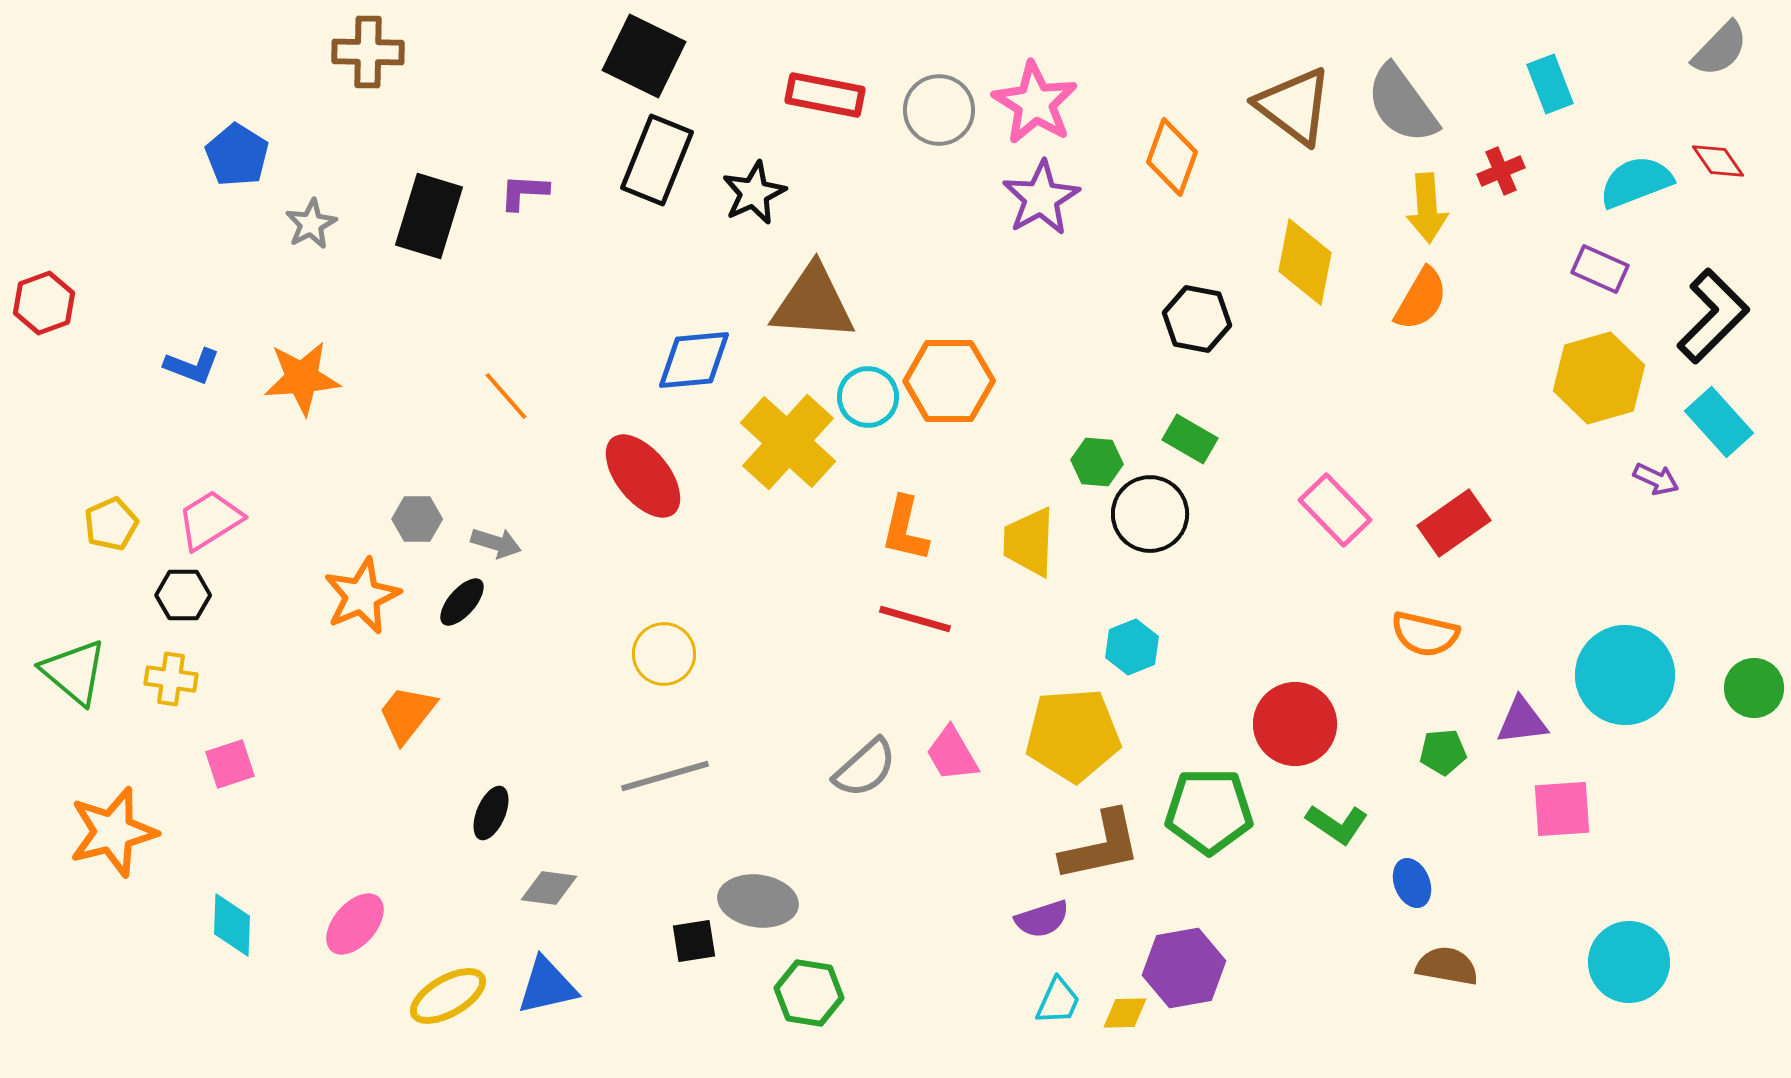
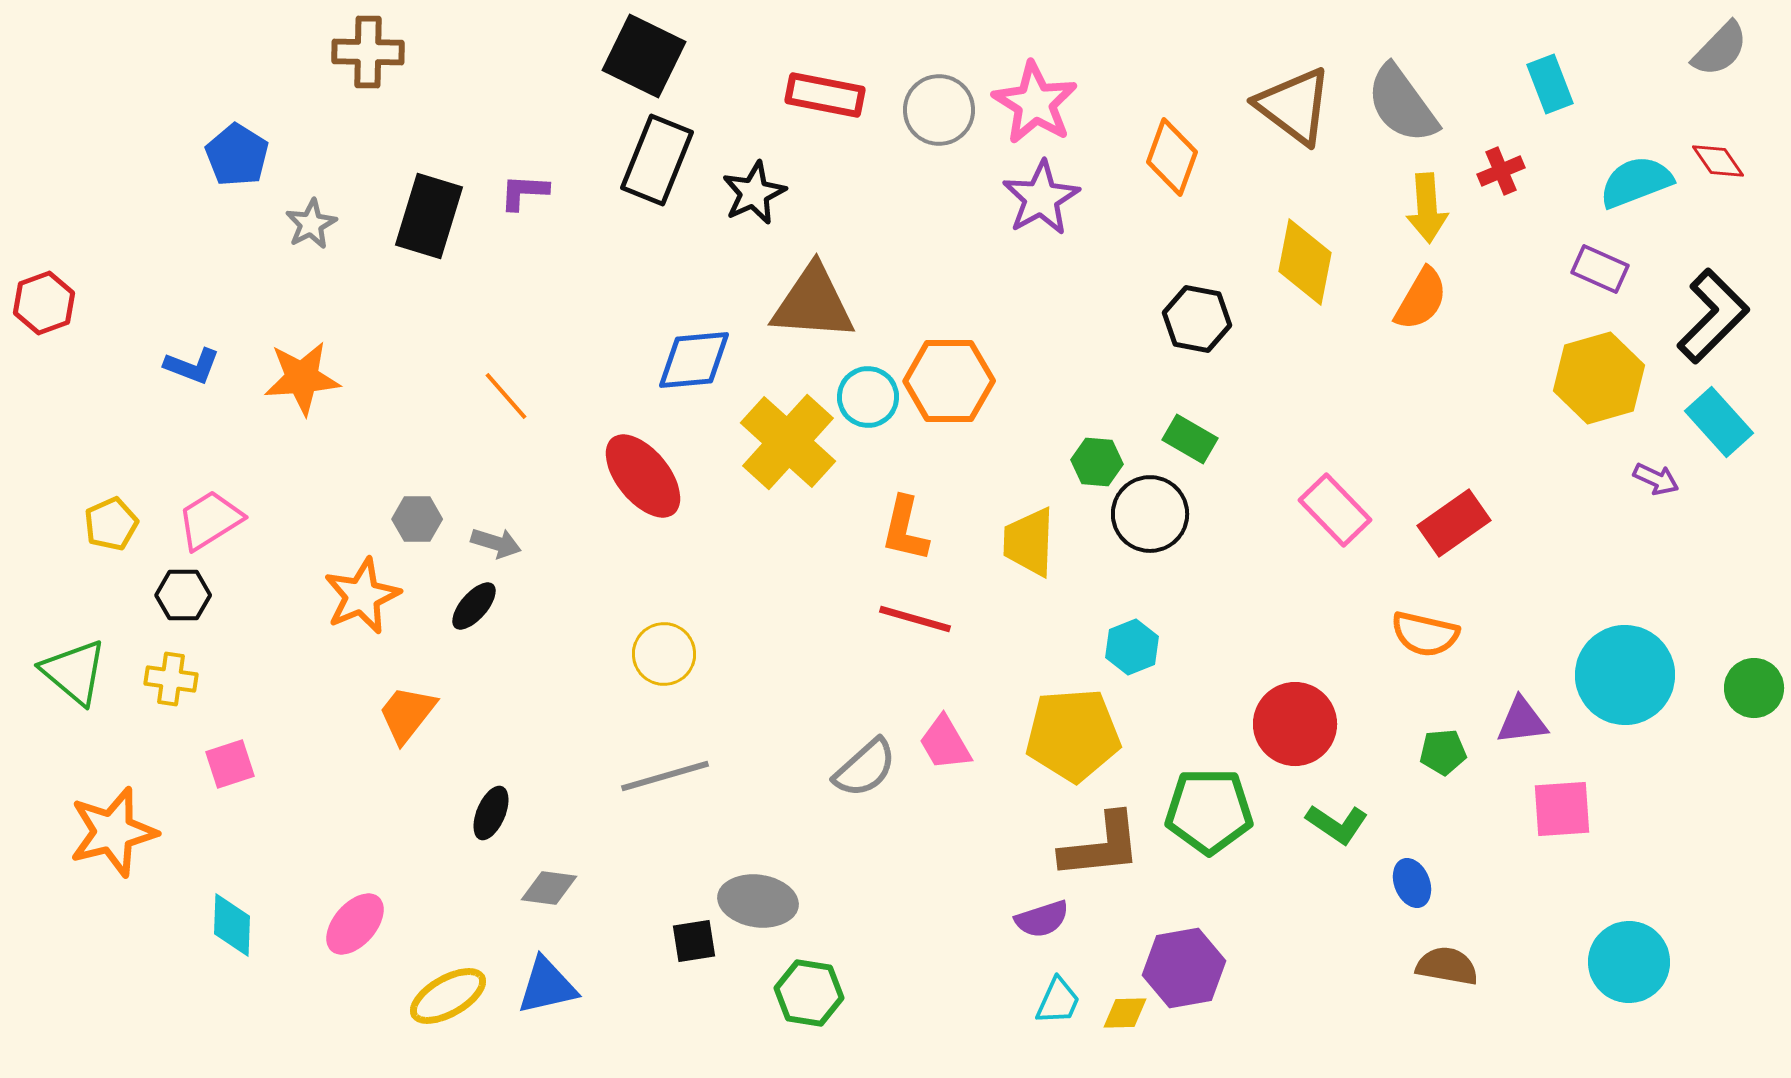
black ellipse at (462, 602): moved 12 px right, 4 px down
pink trapezoid at (952, 754): moved 7 px left, 11 px up
brown L-shape at (1101, 846): rotated 6 degrees clockwise
